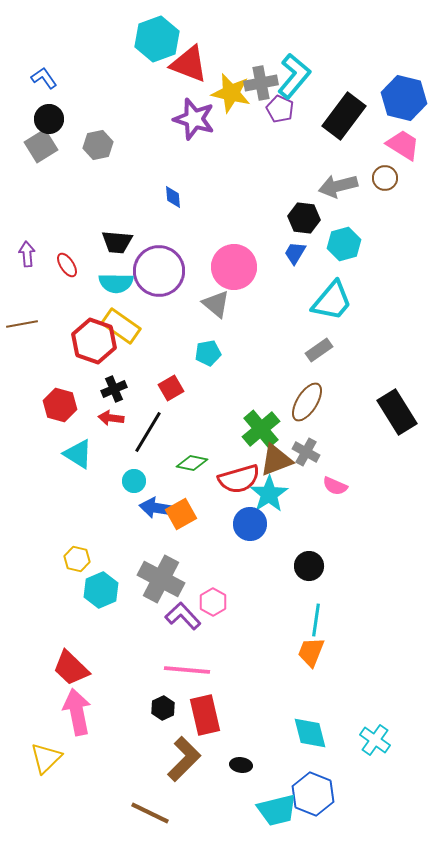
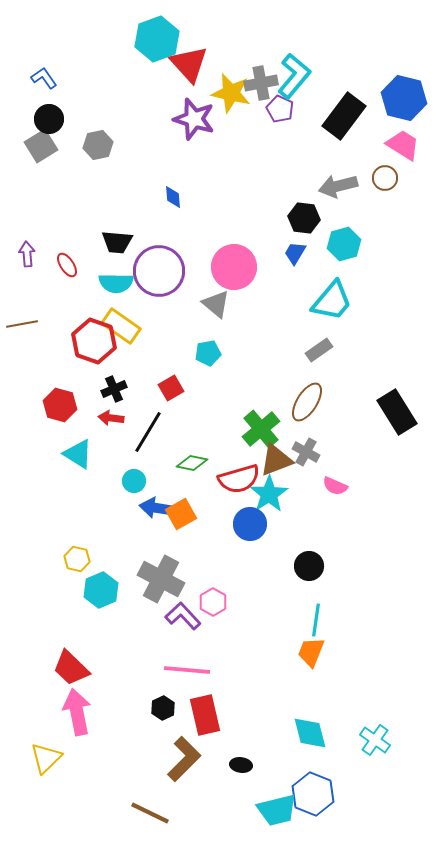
red triangle at (189, 64): rotated 27 degrees clockwise
